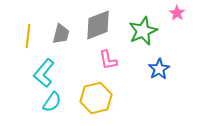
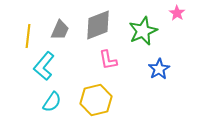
gray trapezoid: moved 1 px left, 4 px up; rotated 10 degrees clockwise
cyan L-shape: moved 7 px up
yellow hexagon: moved 2 px down
